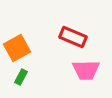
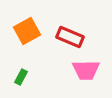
red rectangle: moved 3 px left
orange square: moved 10 px right, 17 px up
